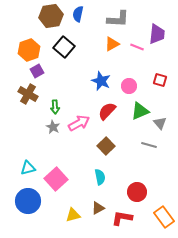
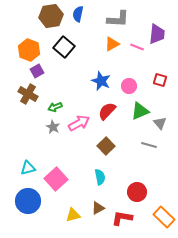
orange hexagon: rotated 20 degrees counterclockwise
green arrow: rotated 72 degrees clockwise
orange rectangle: rotated 10 degrees counterclockwise
